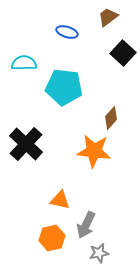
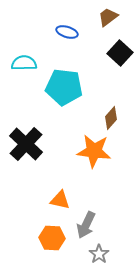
black square: moved 3 px left
orange hexagon: rotated 15 degrees clockwise
gray star: moved 1 px down; rotated 24 degrees counterclockwise
